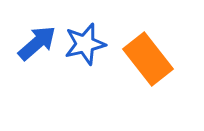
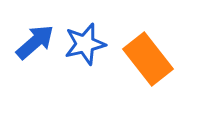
blue arrow: moved 2 px left, 1 px up
